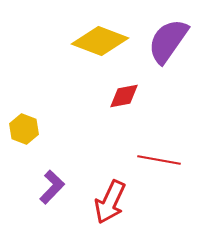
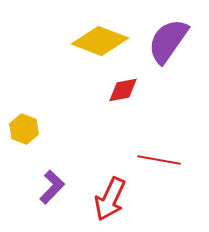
red diamond: moved 1 px left, 6 px up
red arrow: moved 3 px up
